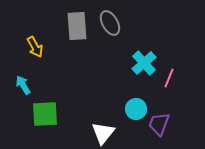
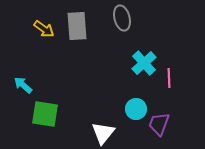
gray ellipse: moved 12 px right, 5 px up; rotated 15 degrees clockwise
yellow arrow: moved 9 px right, 18 px up; rotated 25 degrees counterclockwise
pink line: rotated 24 degrees counterclockwise
cyan arrow: rotated 18 degrees counterclockwise
green square: rotated 12 degrees clockwise
